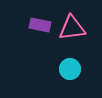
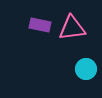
cyan circle: moved 16 px right
